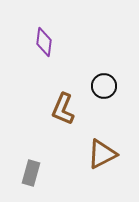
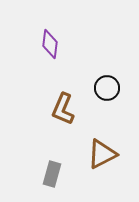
purple diamond: moved 6 px right, 2 px down
black circle: moved 3 px right, 2 px down
gray rectangle: moved 21 px right, 1 px down
